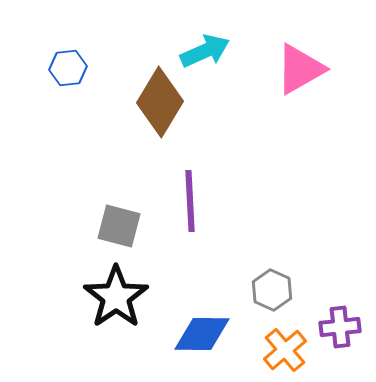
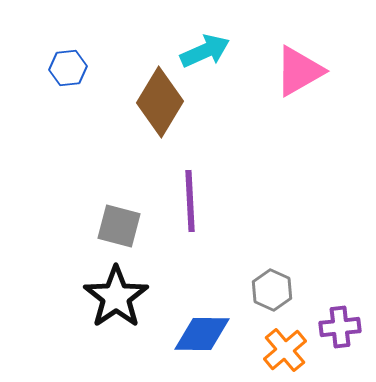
pink triangle: moved 1 px left, 2 px down
